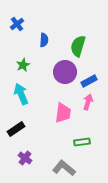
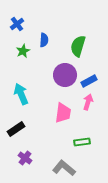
green star: moved 14 px up
purple circle: moved 3 px down
